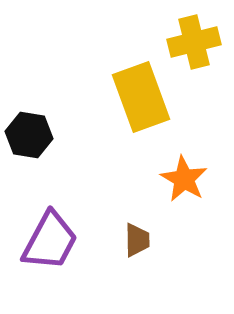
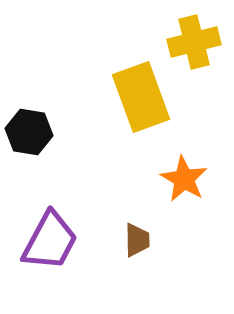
black hexagon: moved 3 px up
